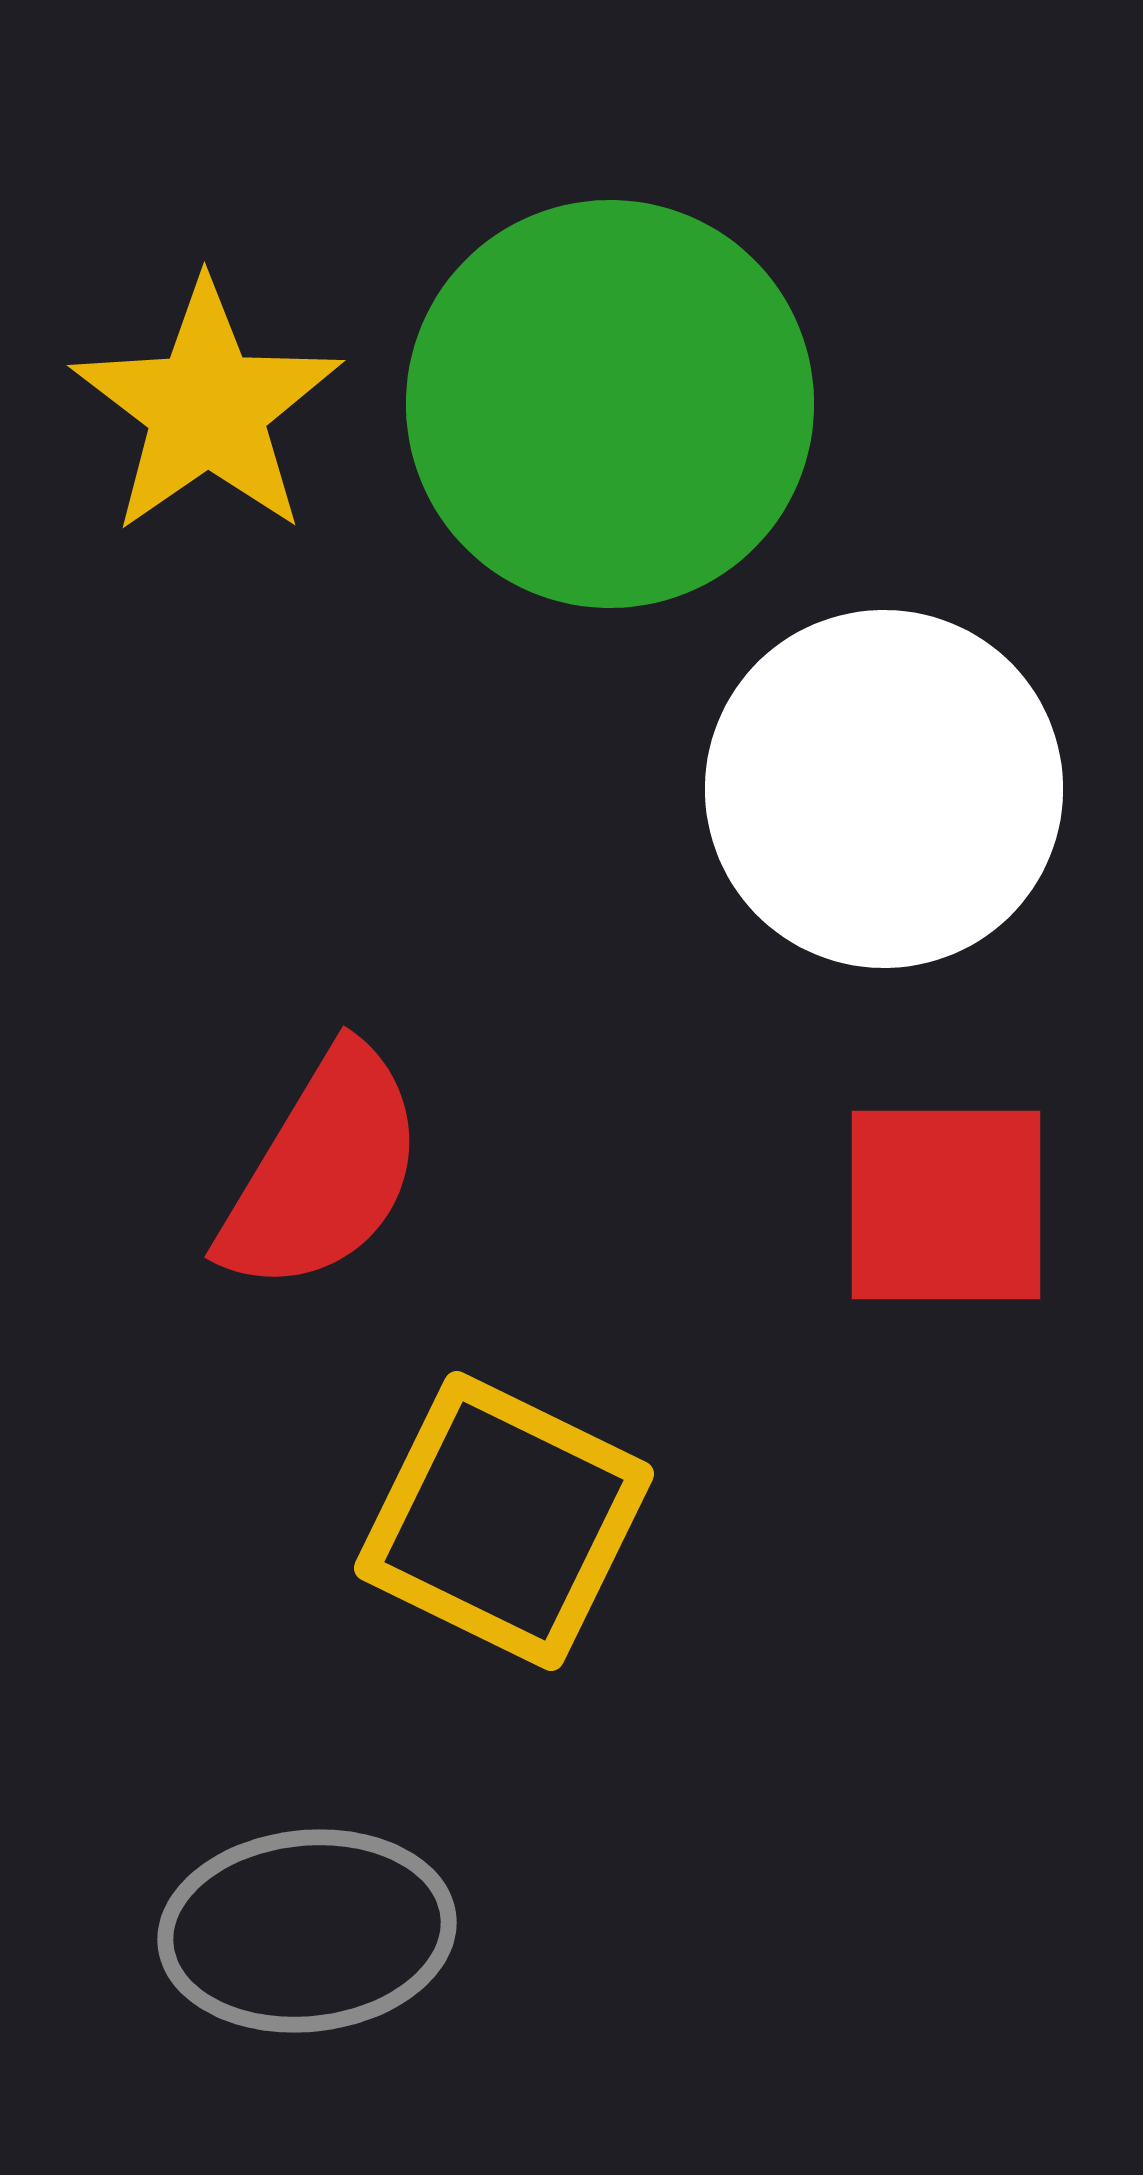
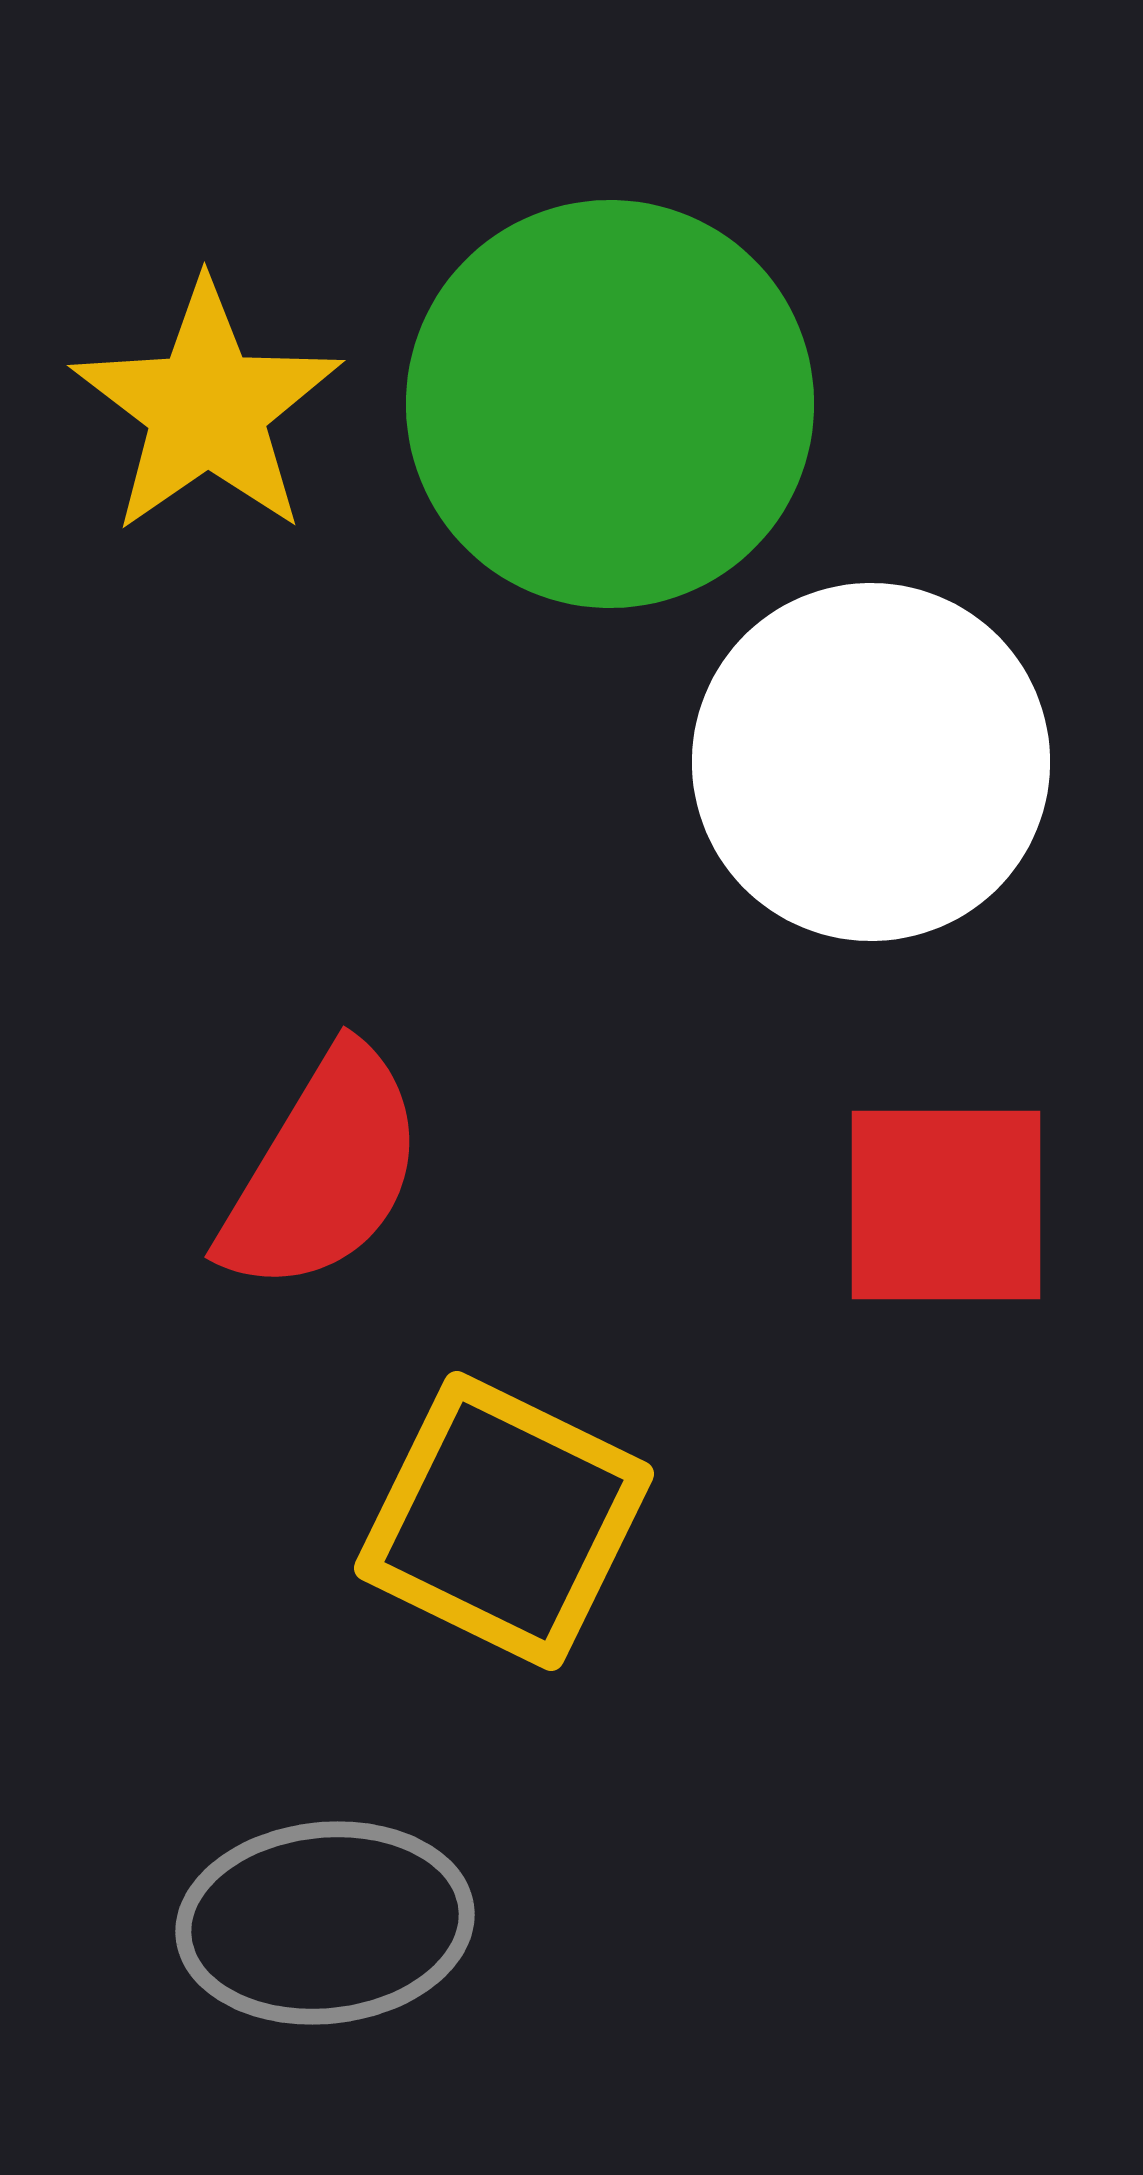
white circle: moved 13 px left, 27 px up
gray ellipse: moved 18 px right, 8 px up
